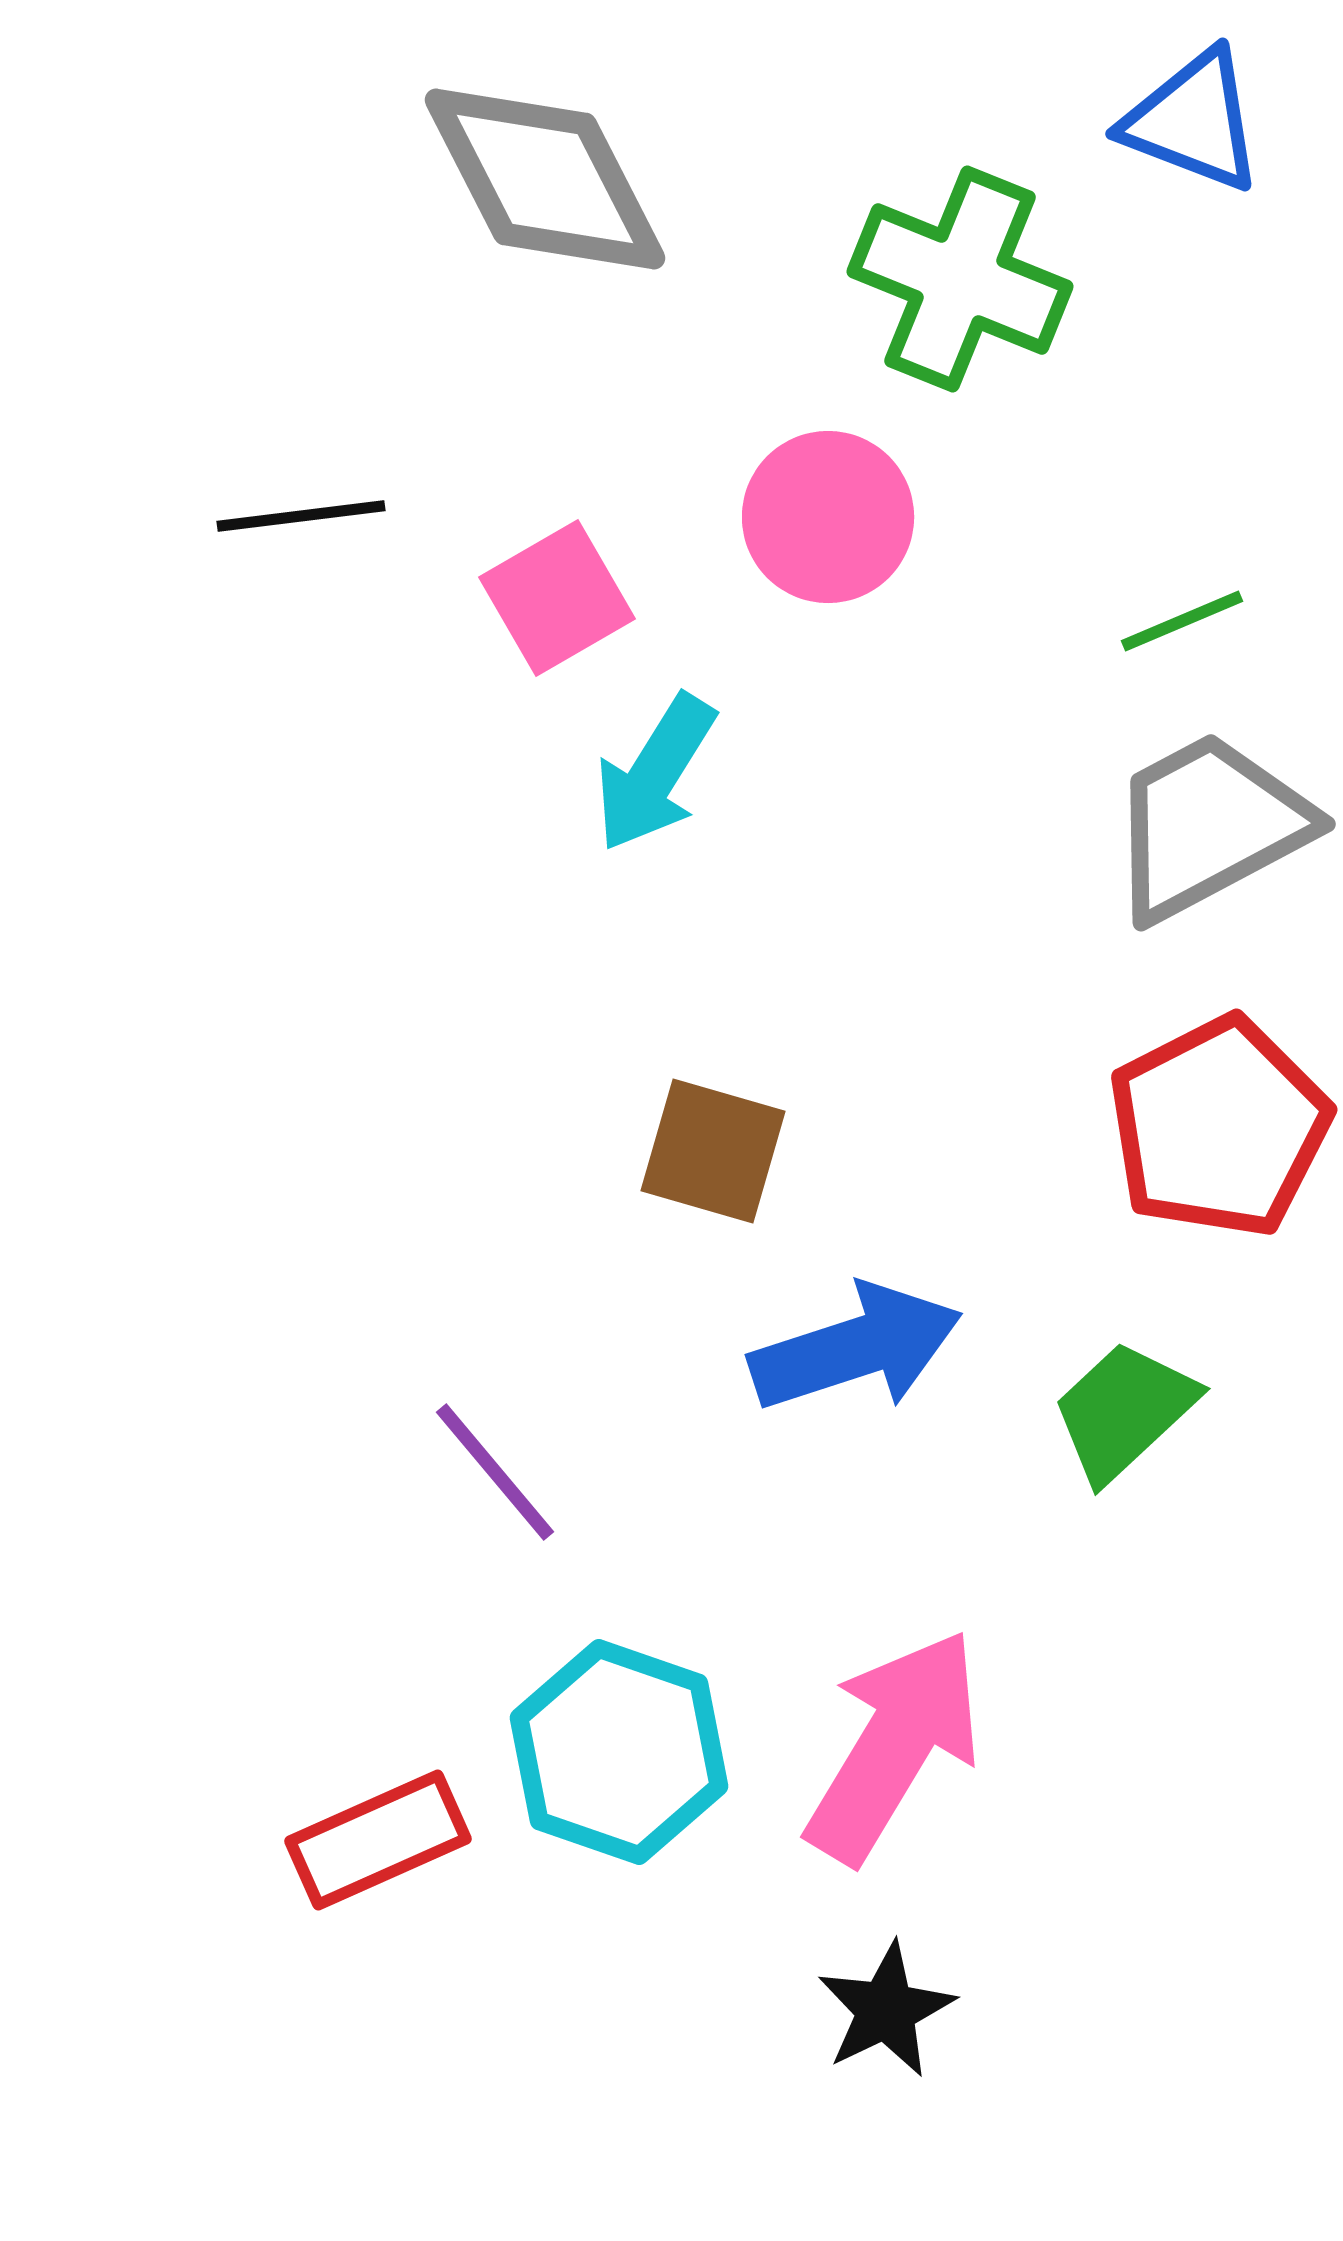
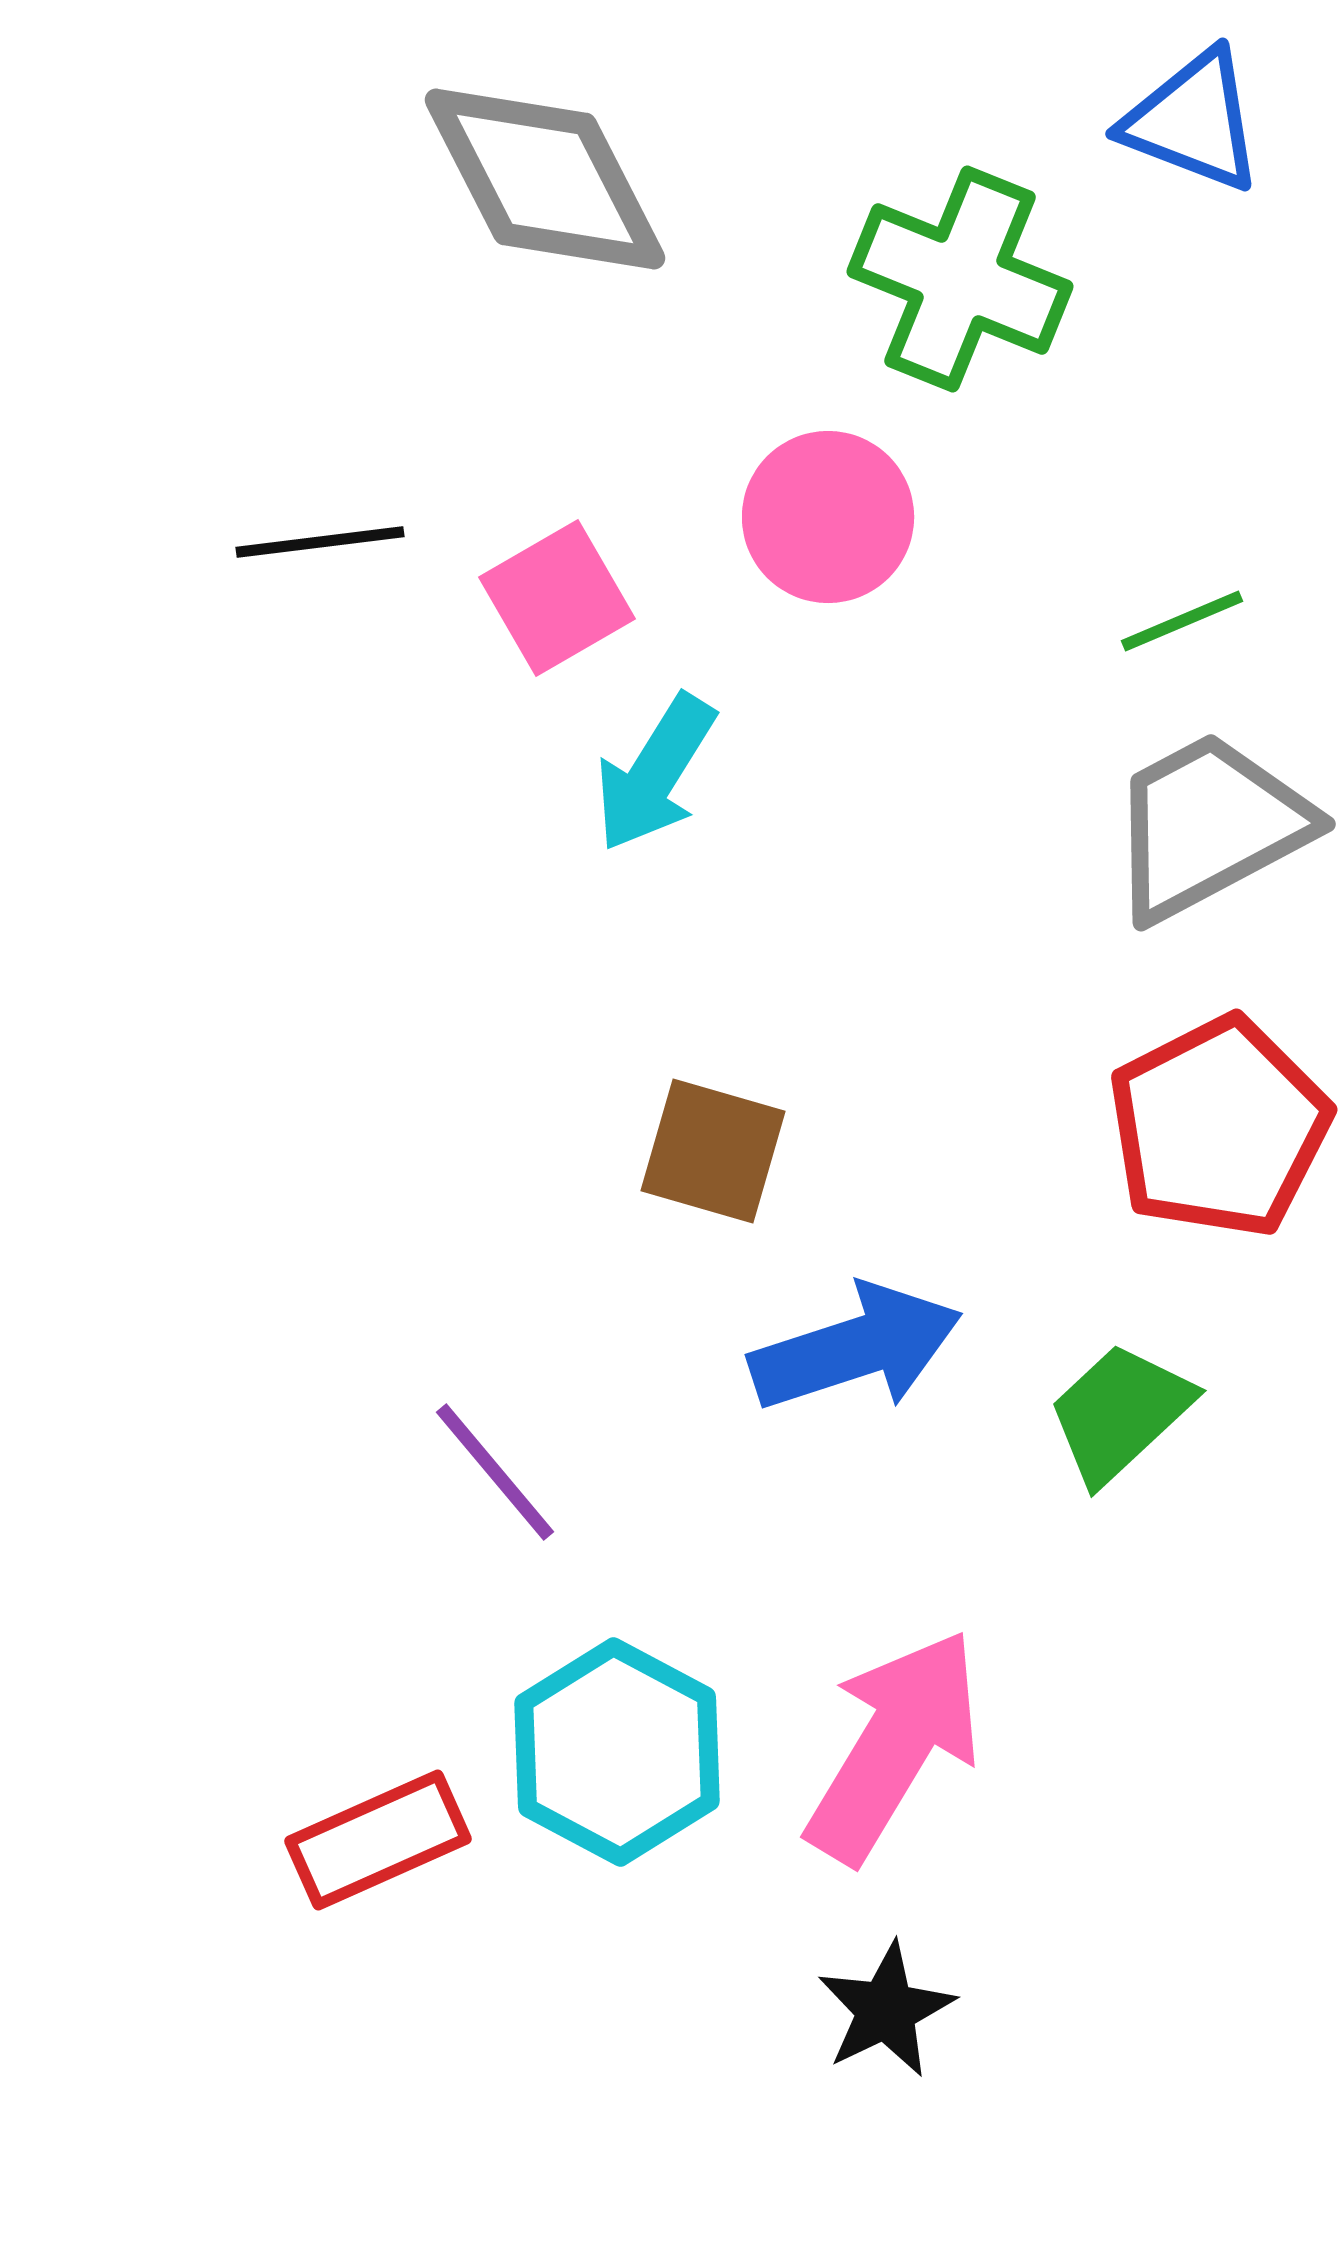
black line: moved 19 px right, 26 px down
green trapezoid: moved 4 px left, 2 px down
cyan hexagon: moved 2 px left; rotated 9 degrees clockwise
